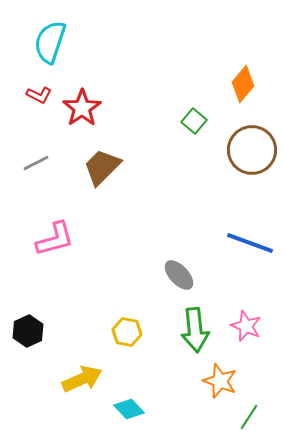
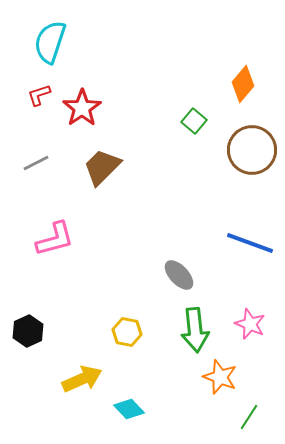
red L-shape: rotated 135 degrees clockwise
pink star: moved 4 px right, 2 px up
orange star: moved 4 px up
